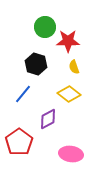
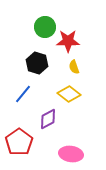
black hexagon: moved 1 px right, 1 px up
